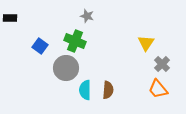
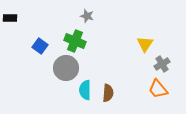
yellow triangle: moved 1 px left, 1 px down
gray cross: rotated 14 degrees clockwise
brown semicircle: moved 3 px down
